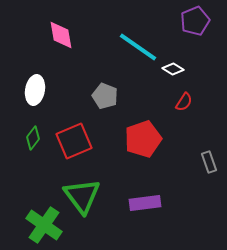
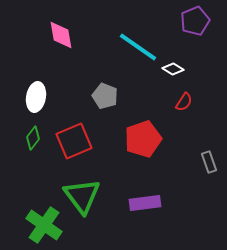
white ellipse: moved 1 px right, 7 px down
